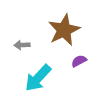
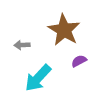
brown star: rotated 16 degrees counterclockwise
